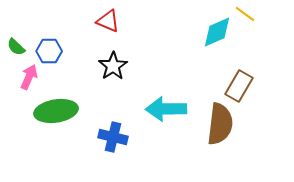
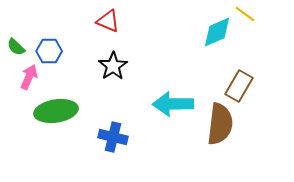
cyan arrow: moved 7 px right, 5 px up
